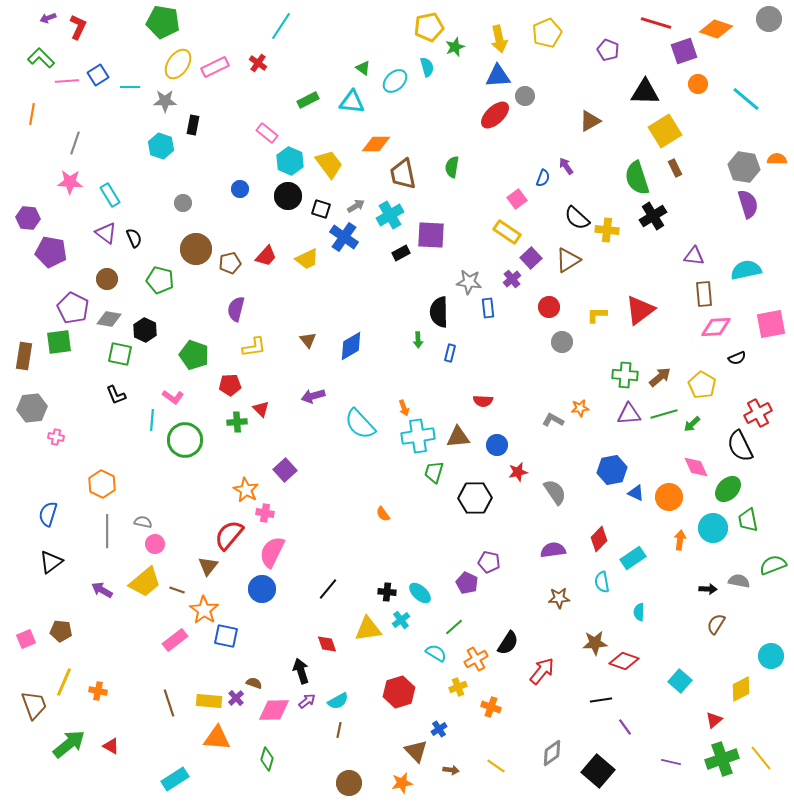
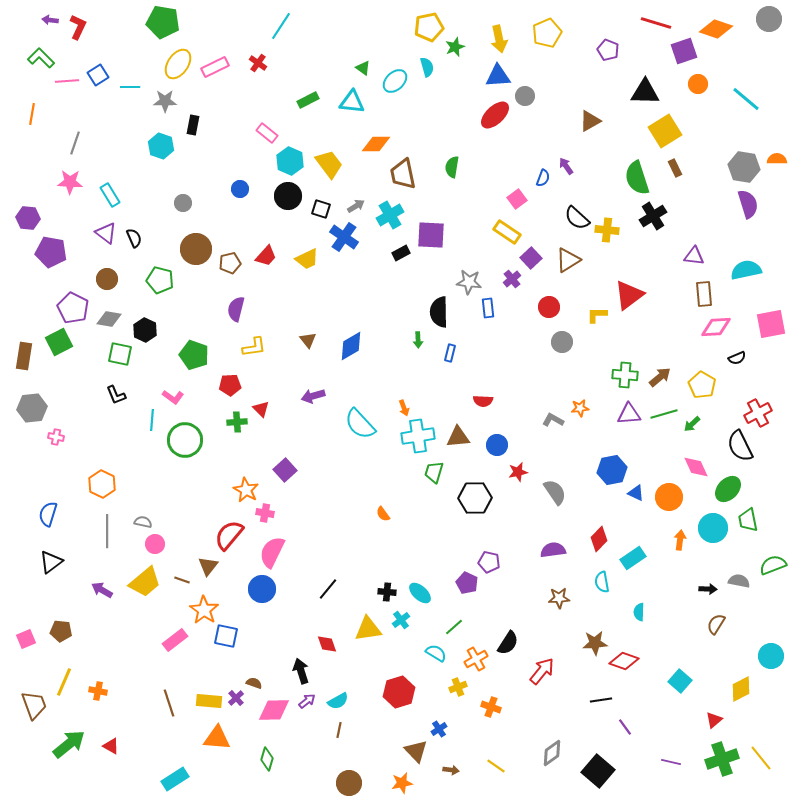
purple arrow at (48, 18): moved 2 px right, 2 px down; rotated 28 degrees clockwise
red triangle at (640, 310): moved 11 px left, 15 px up
green square at (59, 342): rotated 20 degrees counterclockwise
brown line at (177, 590): moved 5 px right, 10 px up
